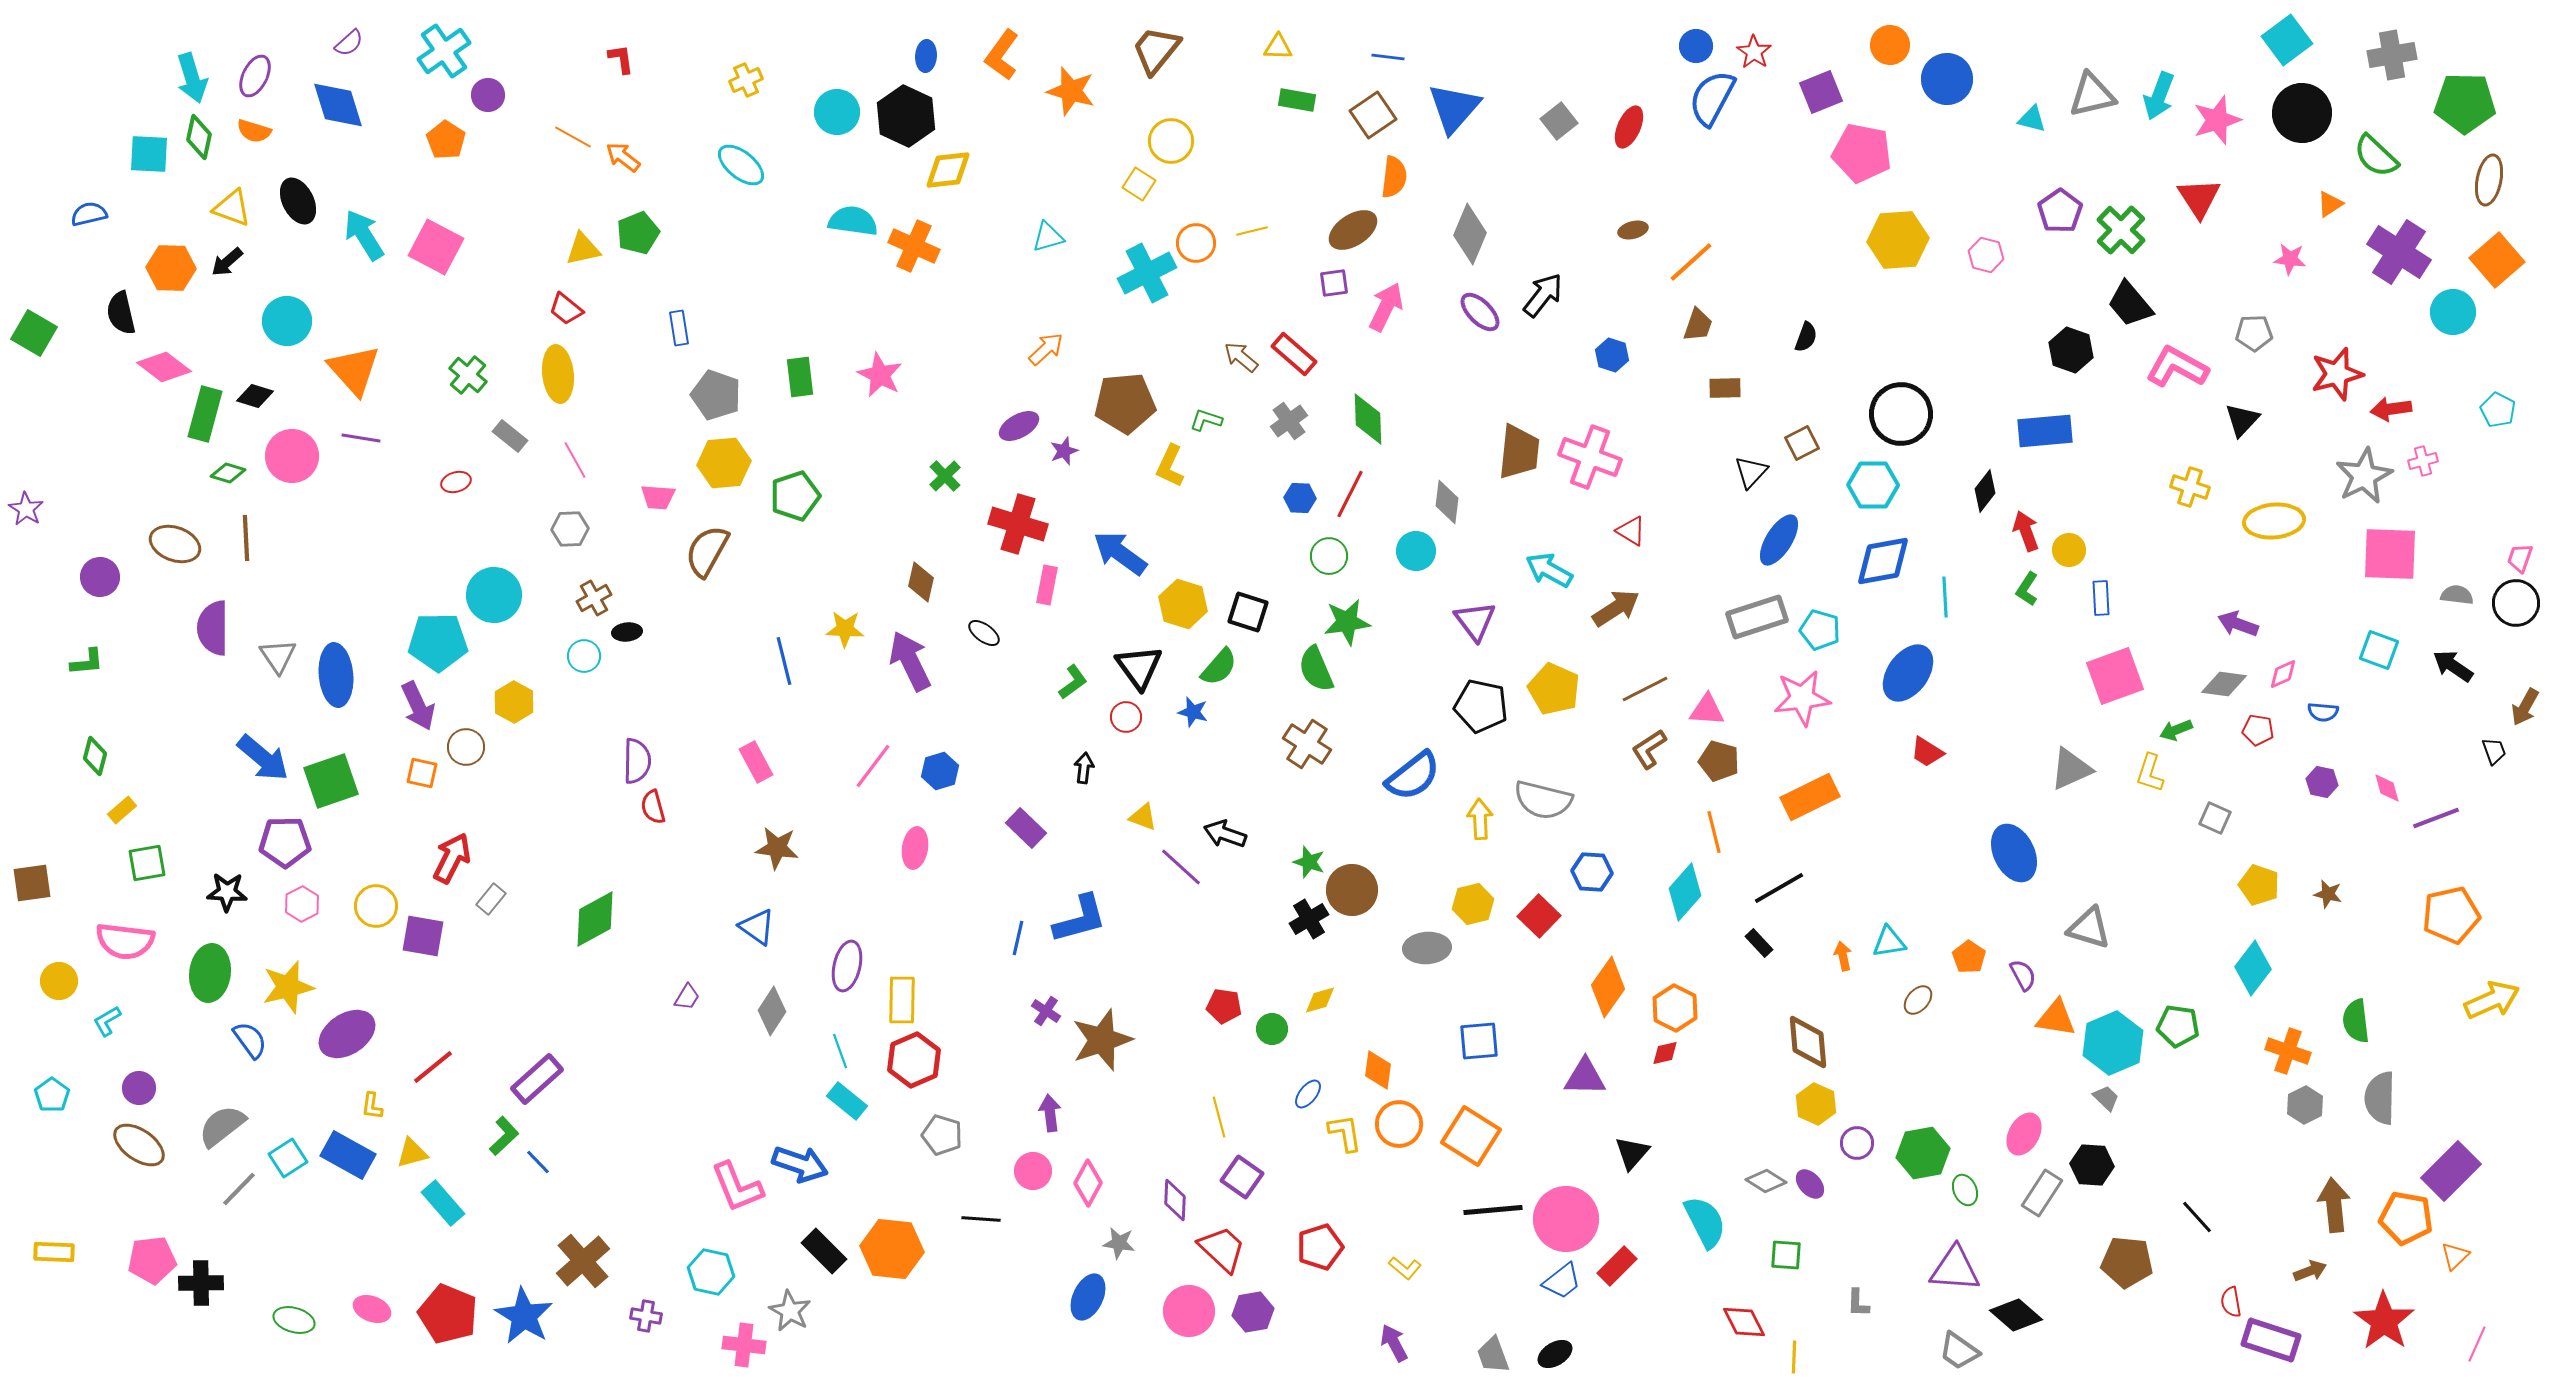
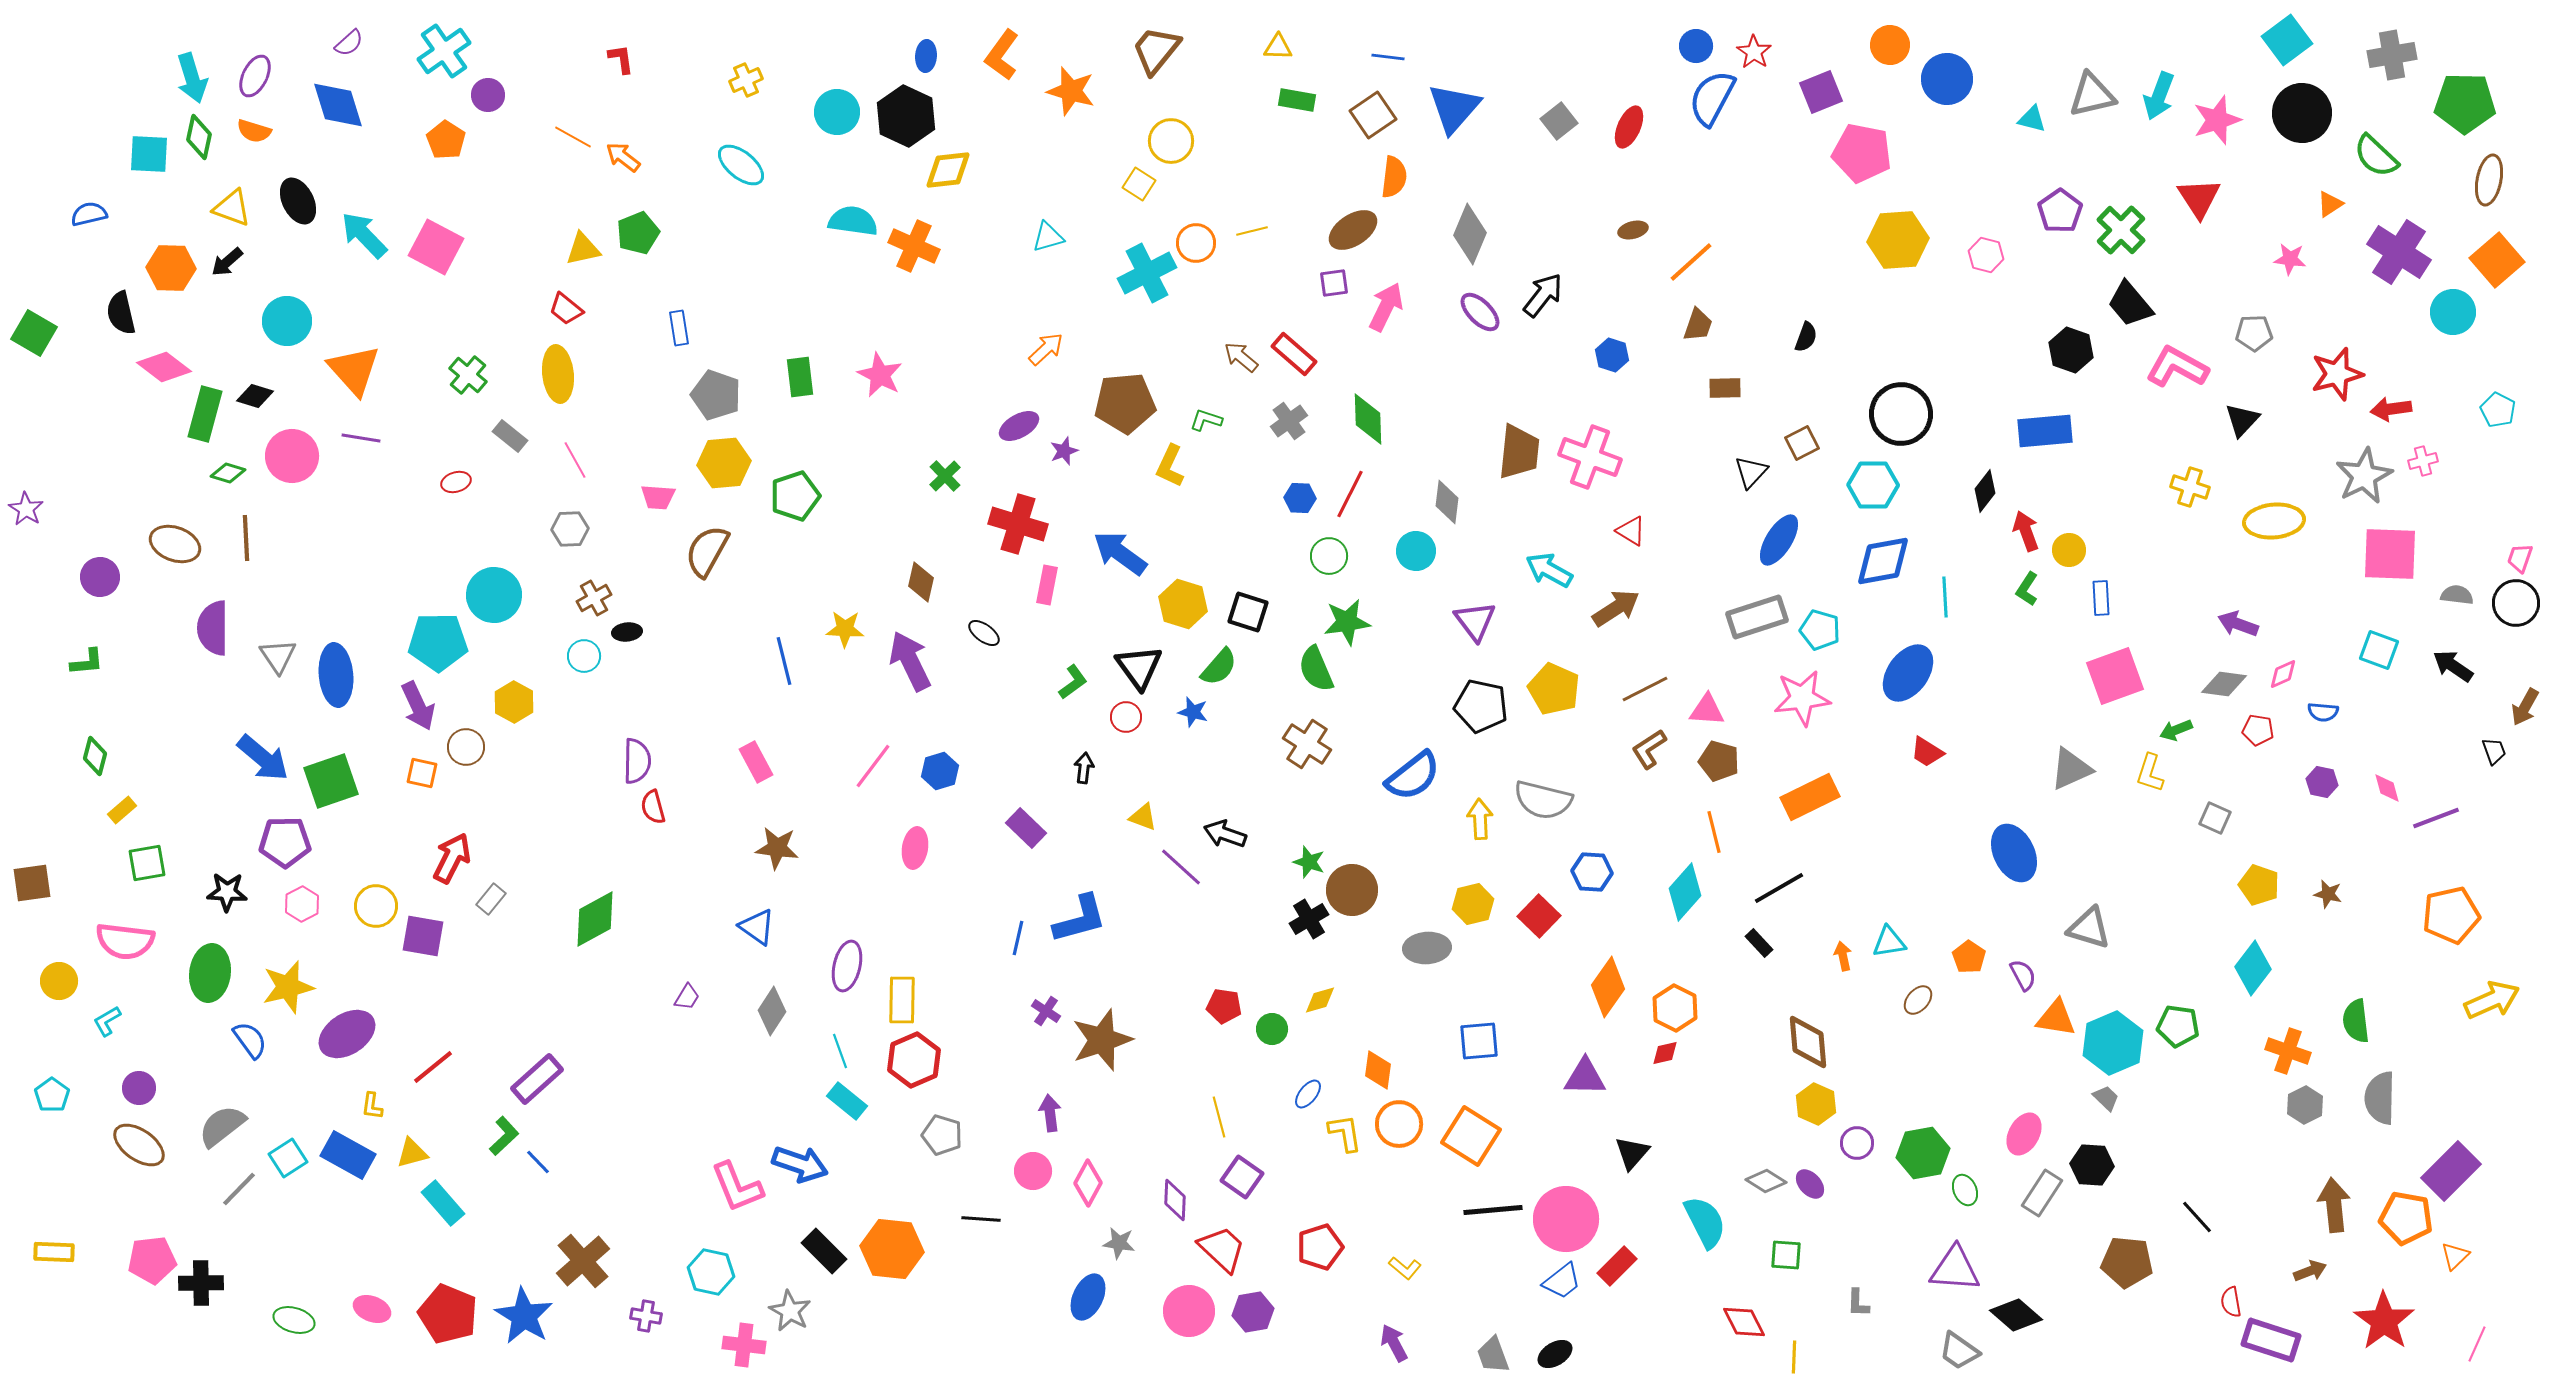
cyan arrow at (364, 235): rotated 12 degrees counterclockwise
